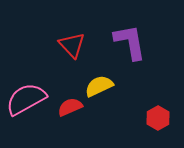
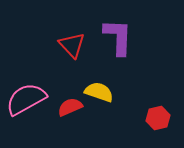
purple L-shape: moved 12 px left, 5 px up; rotated 12 degrees clockwise
yellow semicircle: moved 6 px down; rotated 44 degrees clockwise
red hexagon: rotated 15 degrees clockwise
